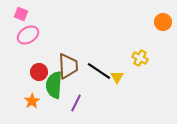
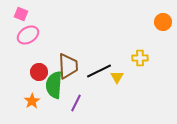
yellow cross: rotated 28 degrees counterclockwise
black line: rotated 60 degrees counterclockwise
